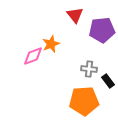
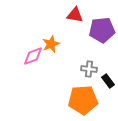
red triangle: rotated 42 degrees counterclockwise
orange pentagon: moved 1 px left, 1 px up
